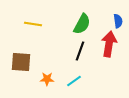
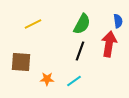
yellow line: rotated 36 degrees counterclockwise
